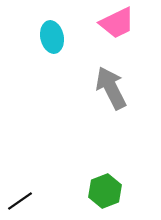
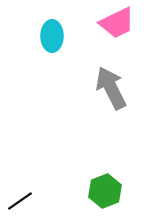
cyan ellipse: moved 1 px up; rotated 12 degrees clockwise
